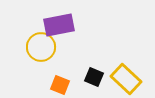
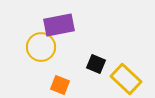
black square: moved 2 px right, 13 px up
